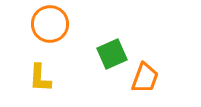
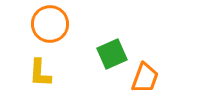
yellow L-shape: moved 5 px up
